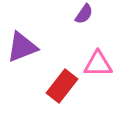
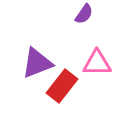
purple triangle: moved 15 px right, 16 px down
pink triangle: moved 1 px left, 1 px up
